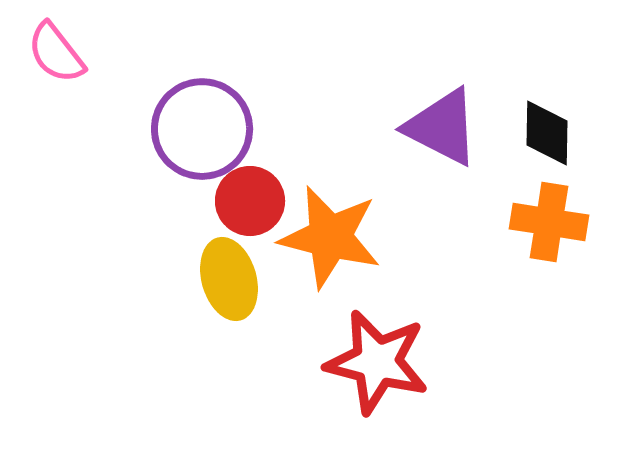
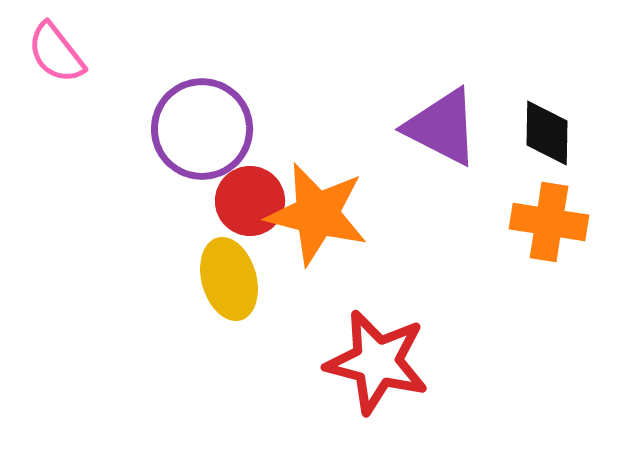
orange star: moved 13 px left, 23 px up
